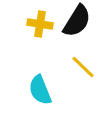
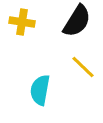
yellow cross: moved 18 px left, 2 px up
cyan semicircle: rotated 32 degrees clockwise
